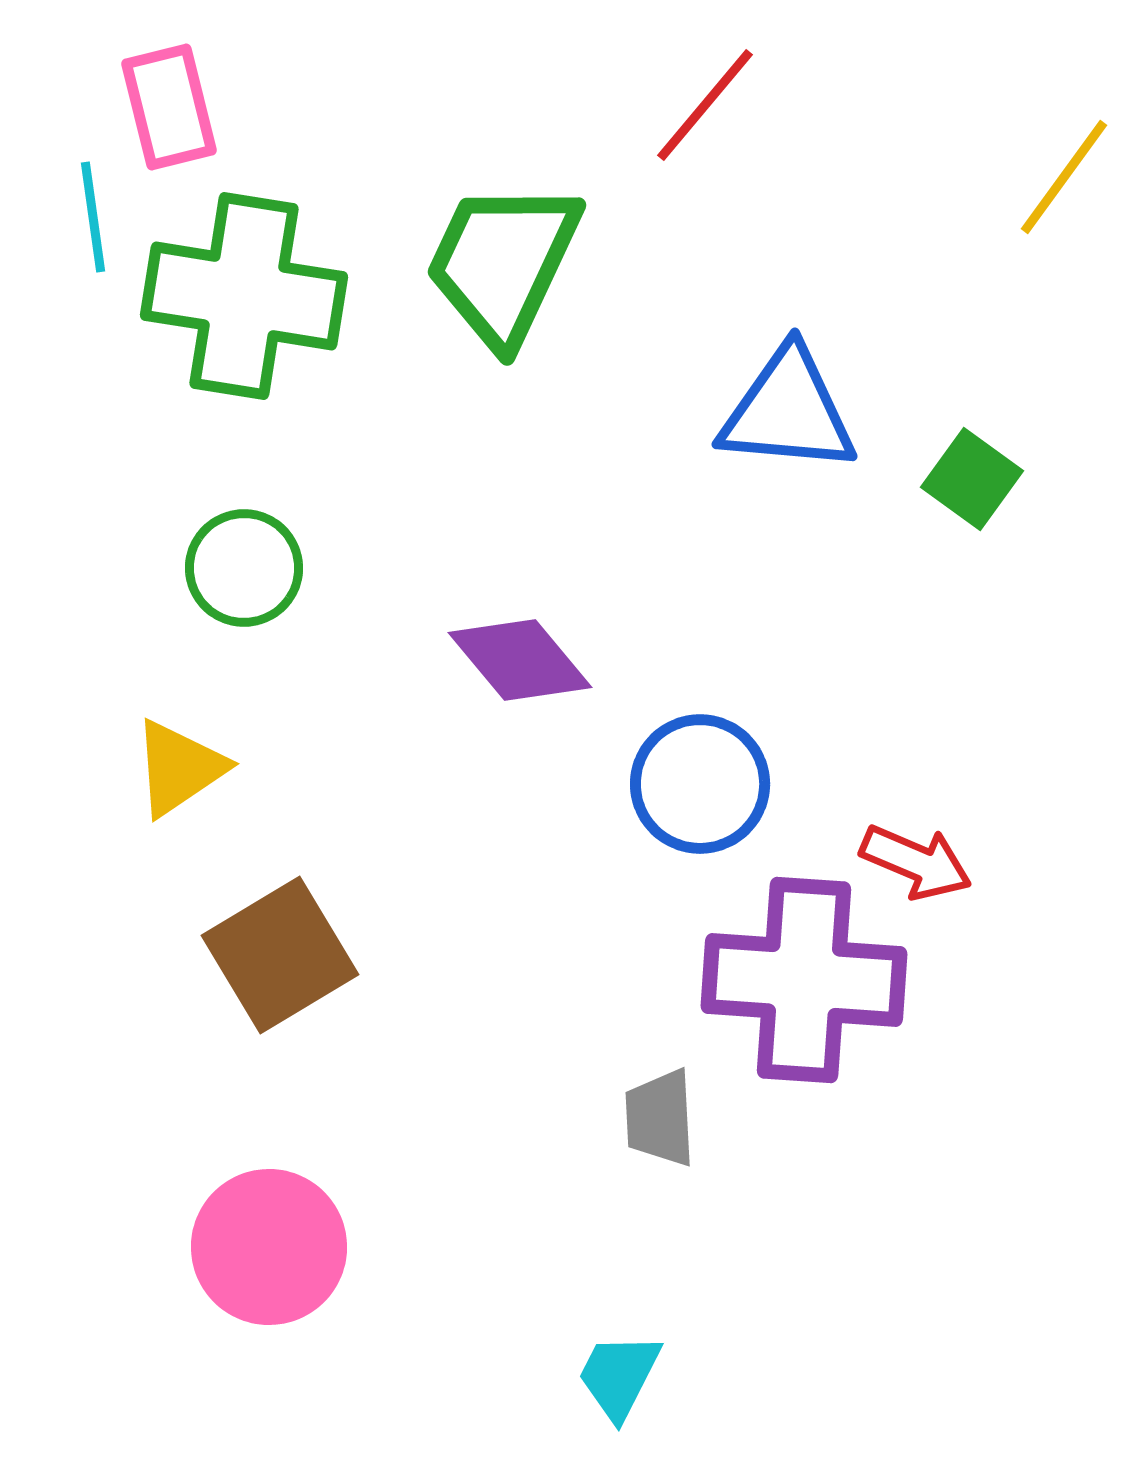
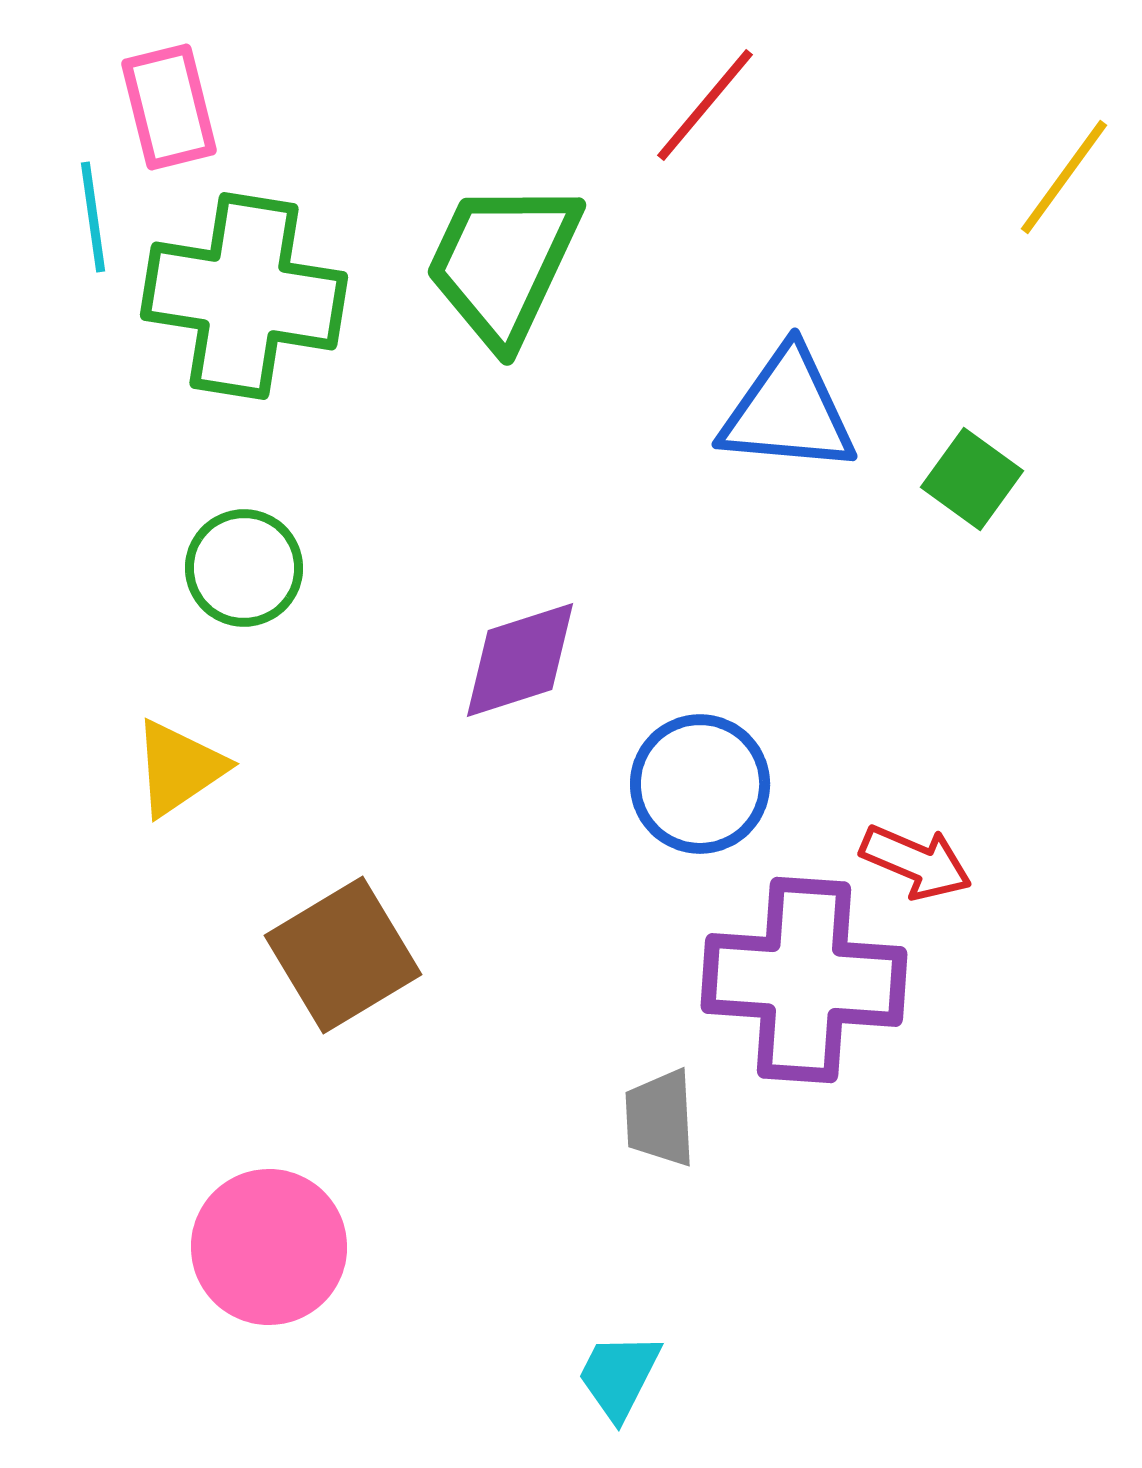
purple diamond: rotated 68 degrees counterclockwise
brown square: moved 63 px right
